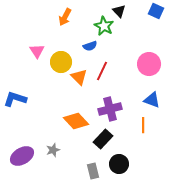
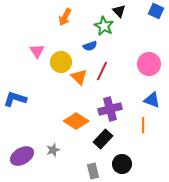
orange diamond: rotated 15 degrees counterclockwise
black circle: moved 3 px right
